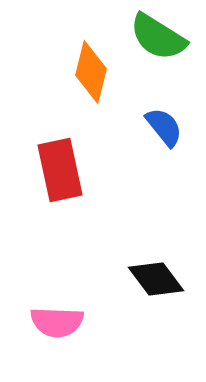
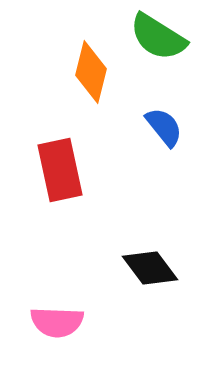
black diamond: moved 6 px left, 11 px up
